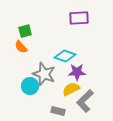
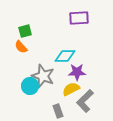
cyan diamond: rotated 20 degrees counterclockwise
gray star: moved 1 px left, 2 px down
gray rectangle: rotated 56 degrees clockwise
